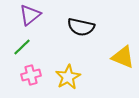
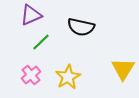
purple triangle: moved 1 px right; rotated 15 degrees clockwise
green line: moved 19 px right, 5 px up
yellow triangle: moved 12 px down; rotated 40 degrees clockwise
pink cross: rotated 24 degrees counterclockwise
